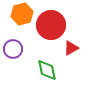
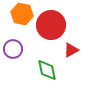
orange hexagon: rotated 25 degrees clockwise
red triangle: moved 2 px down
